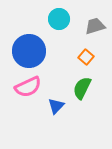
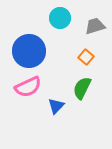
cyan circle: moved 1 px right, 1 px up
